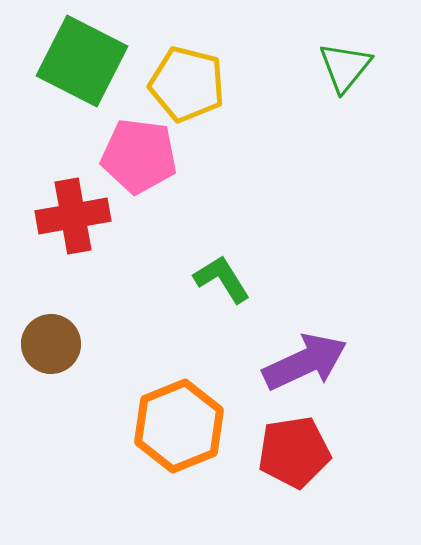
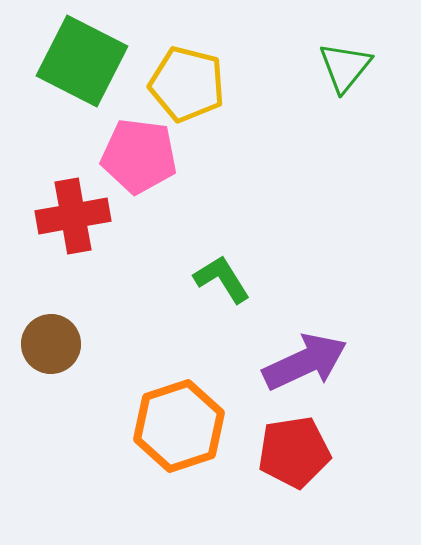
orange hexagon: rotated 4 degrees clockwise
